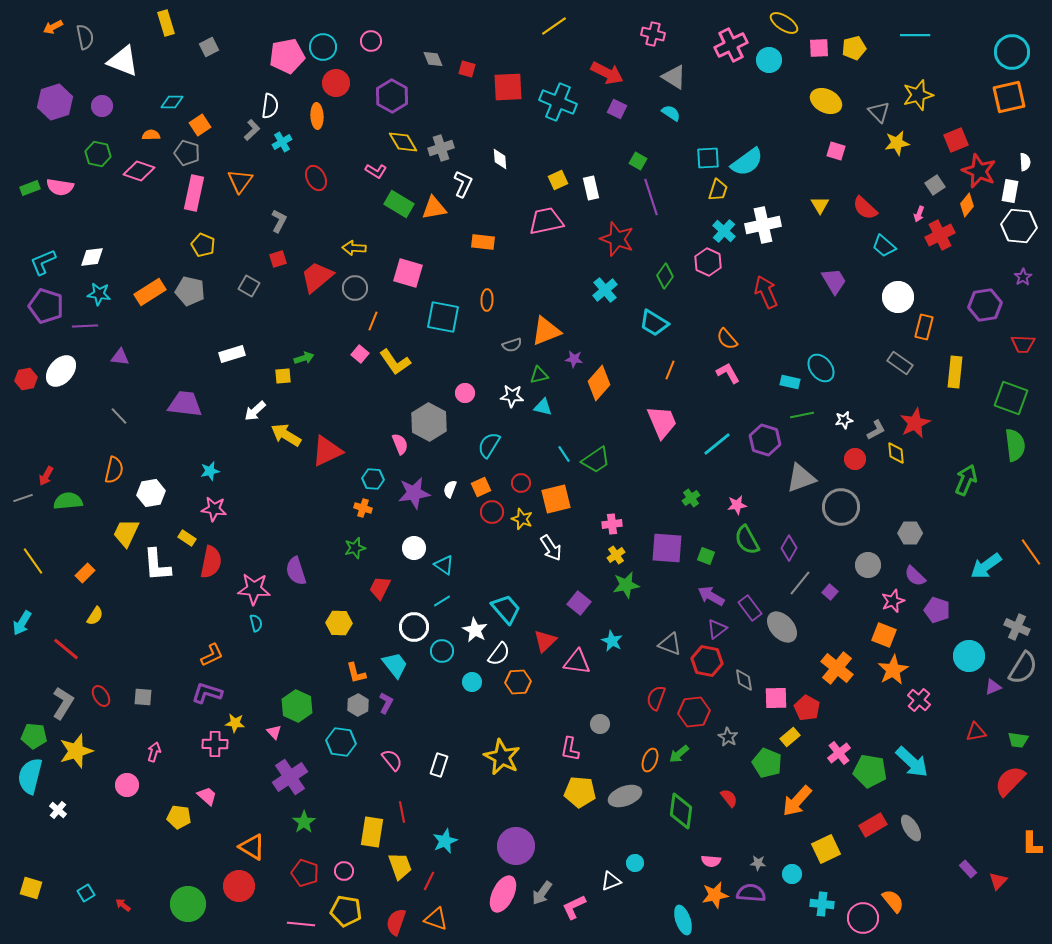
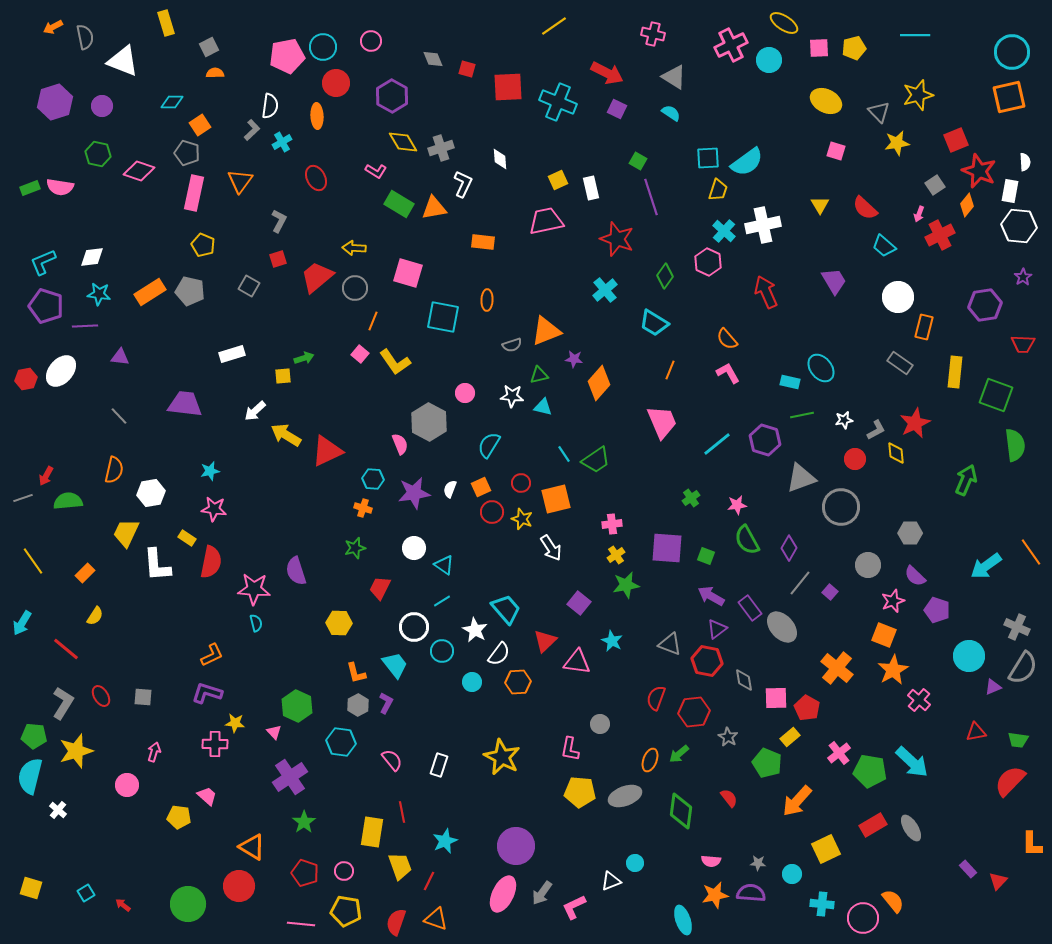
orange semicircle at (151, 135): moved 64 px right, 62 px up
green square at (1011, 398): moved 15 px left, 3 px up
